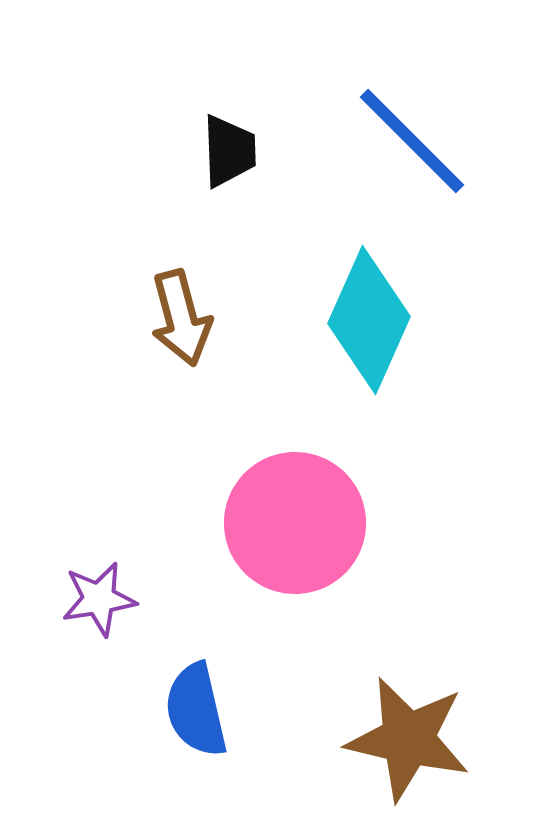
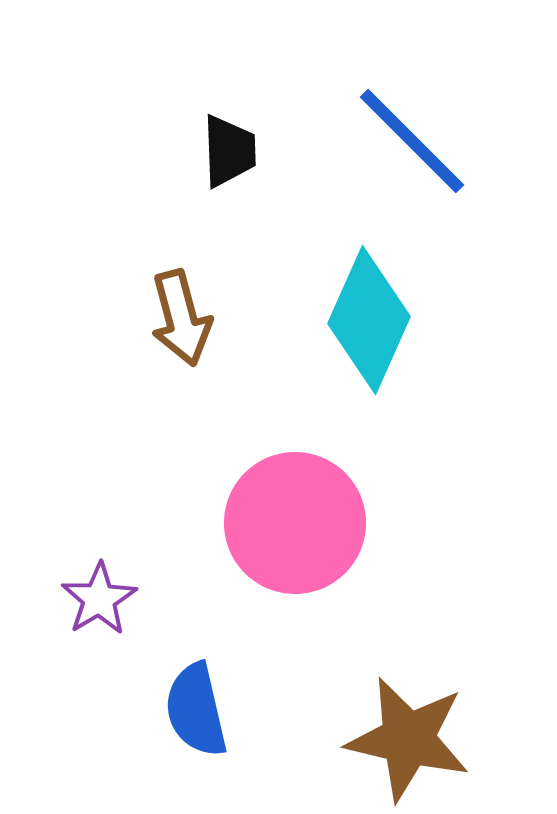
purple star: rotated 22 degrees counterclockwise
